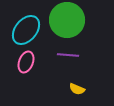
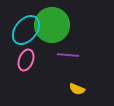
green circle: moved 15 px left, 5 px down
pink ellipse: moved 2 px up
